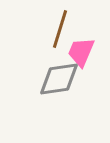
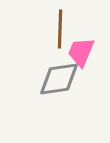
brown line: rotated 15 degrees counterclockwise
